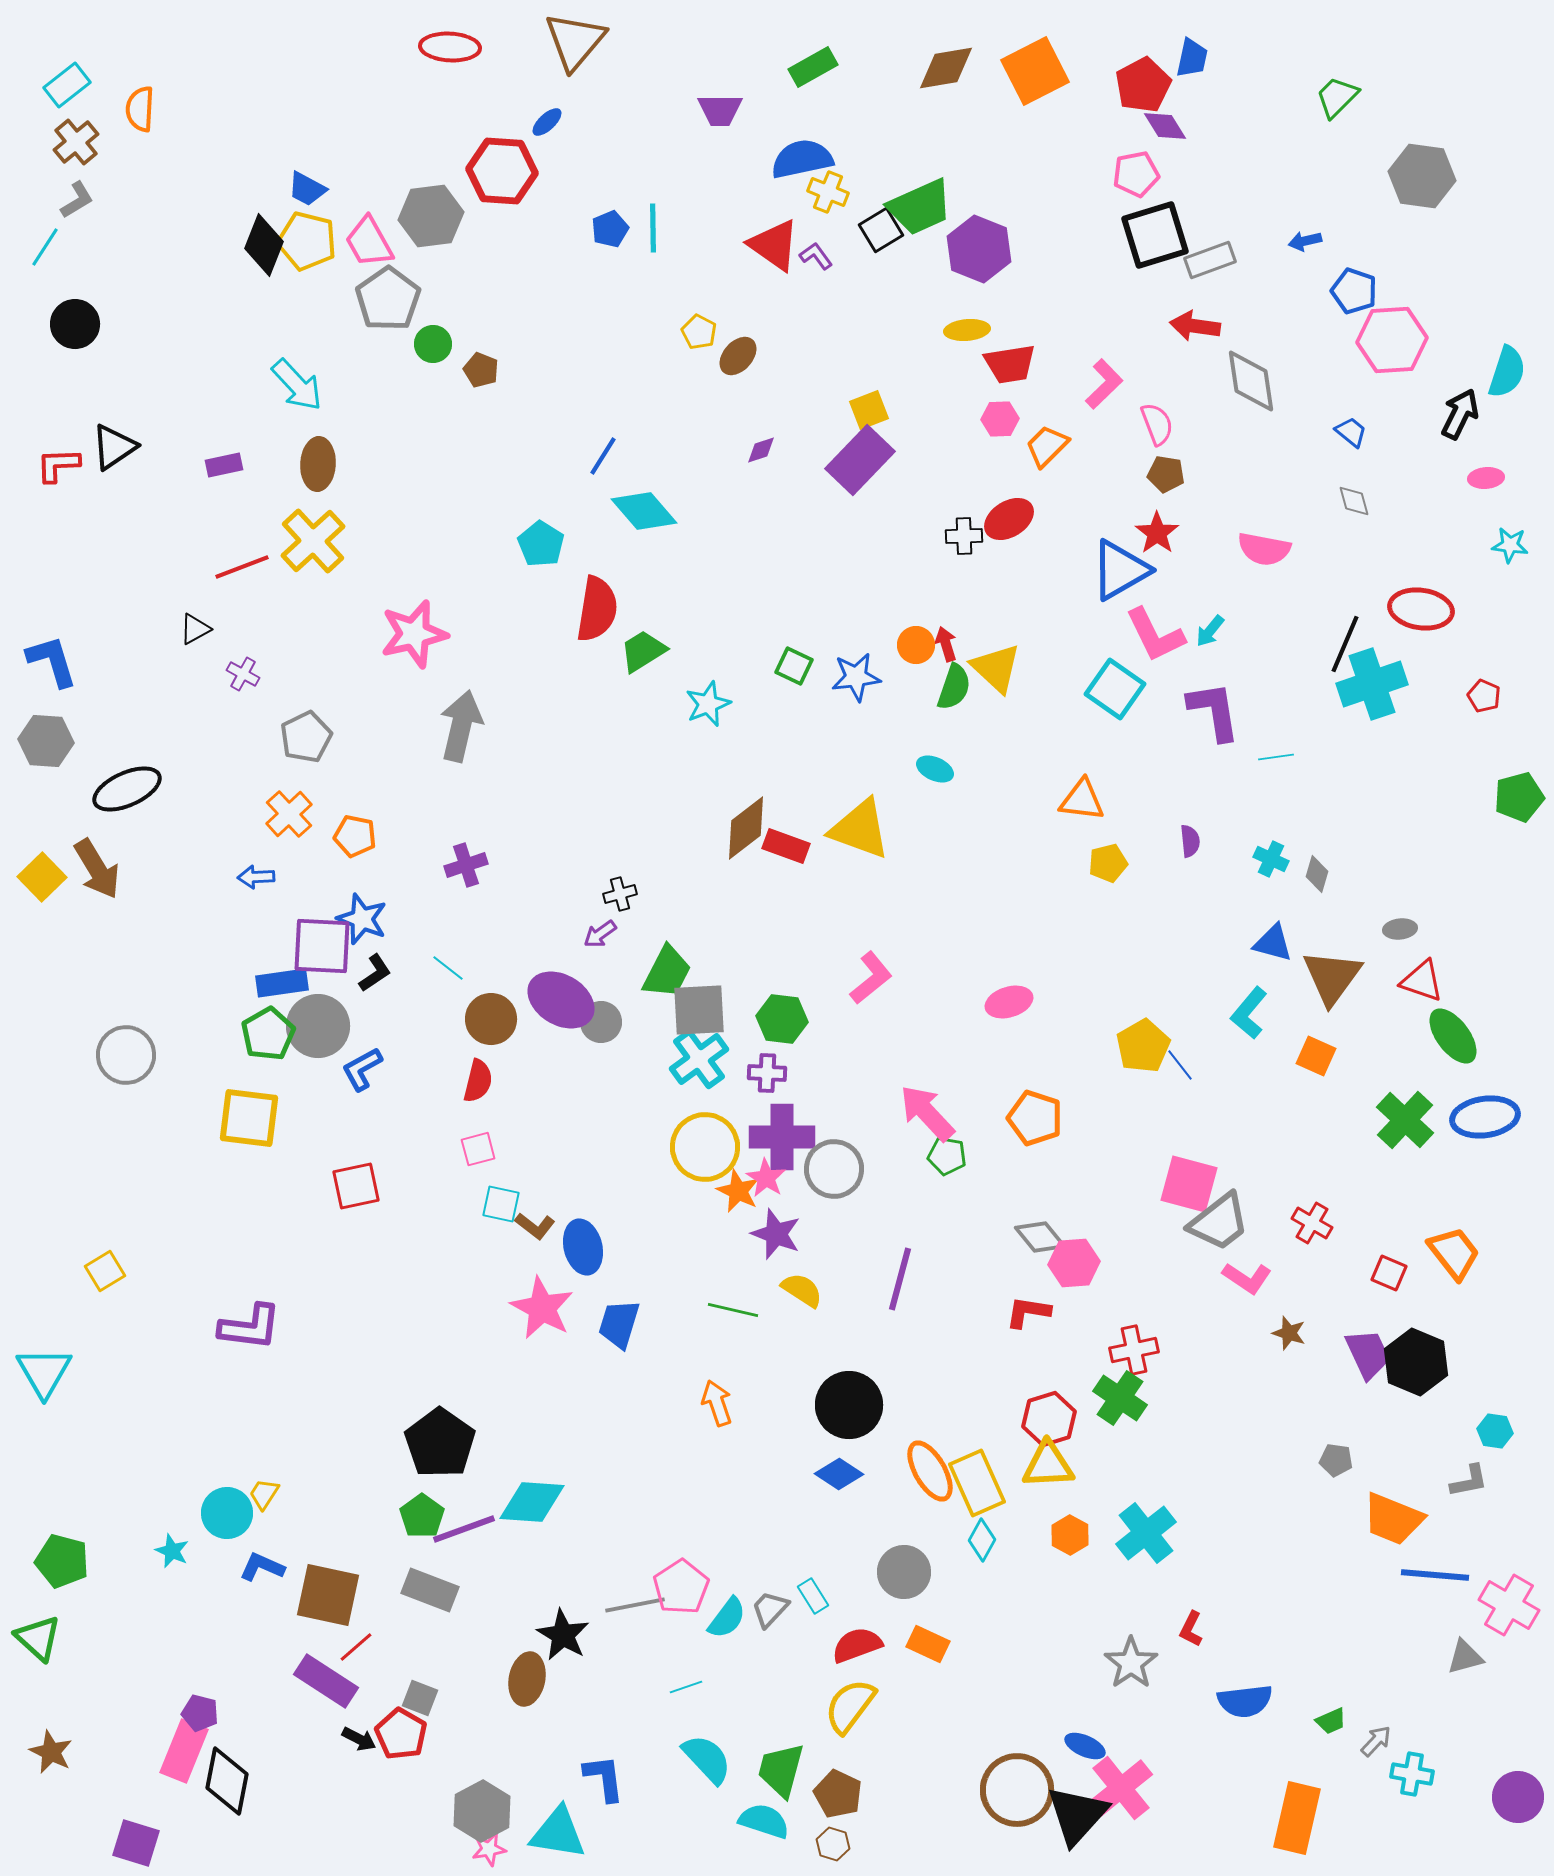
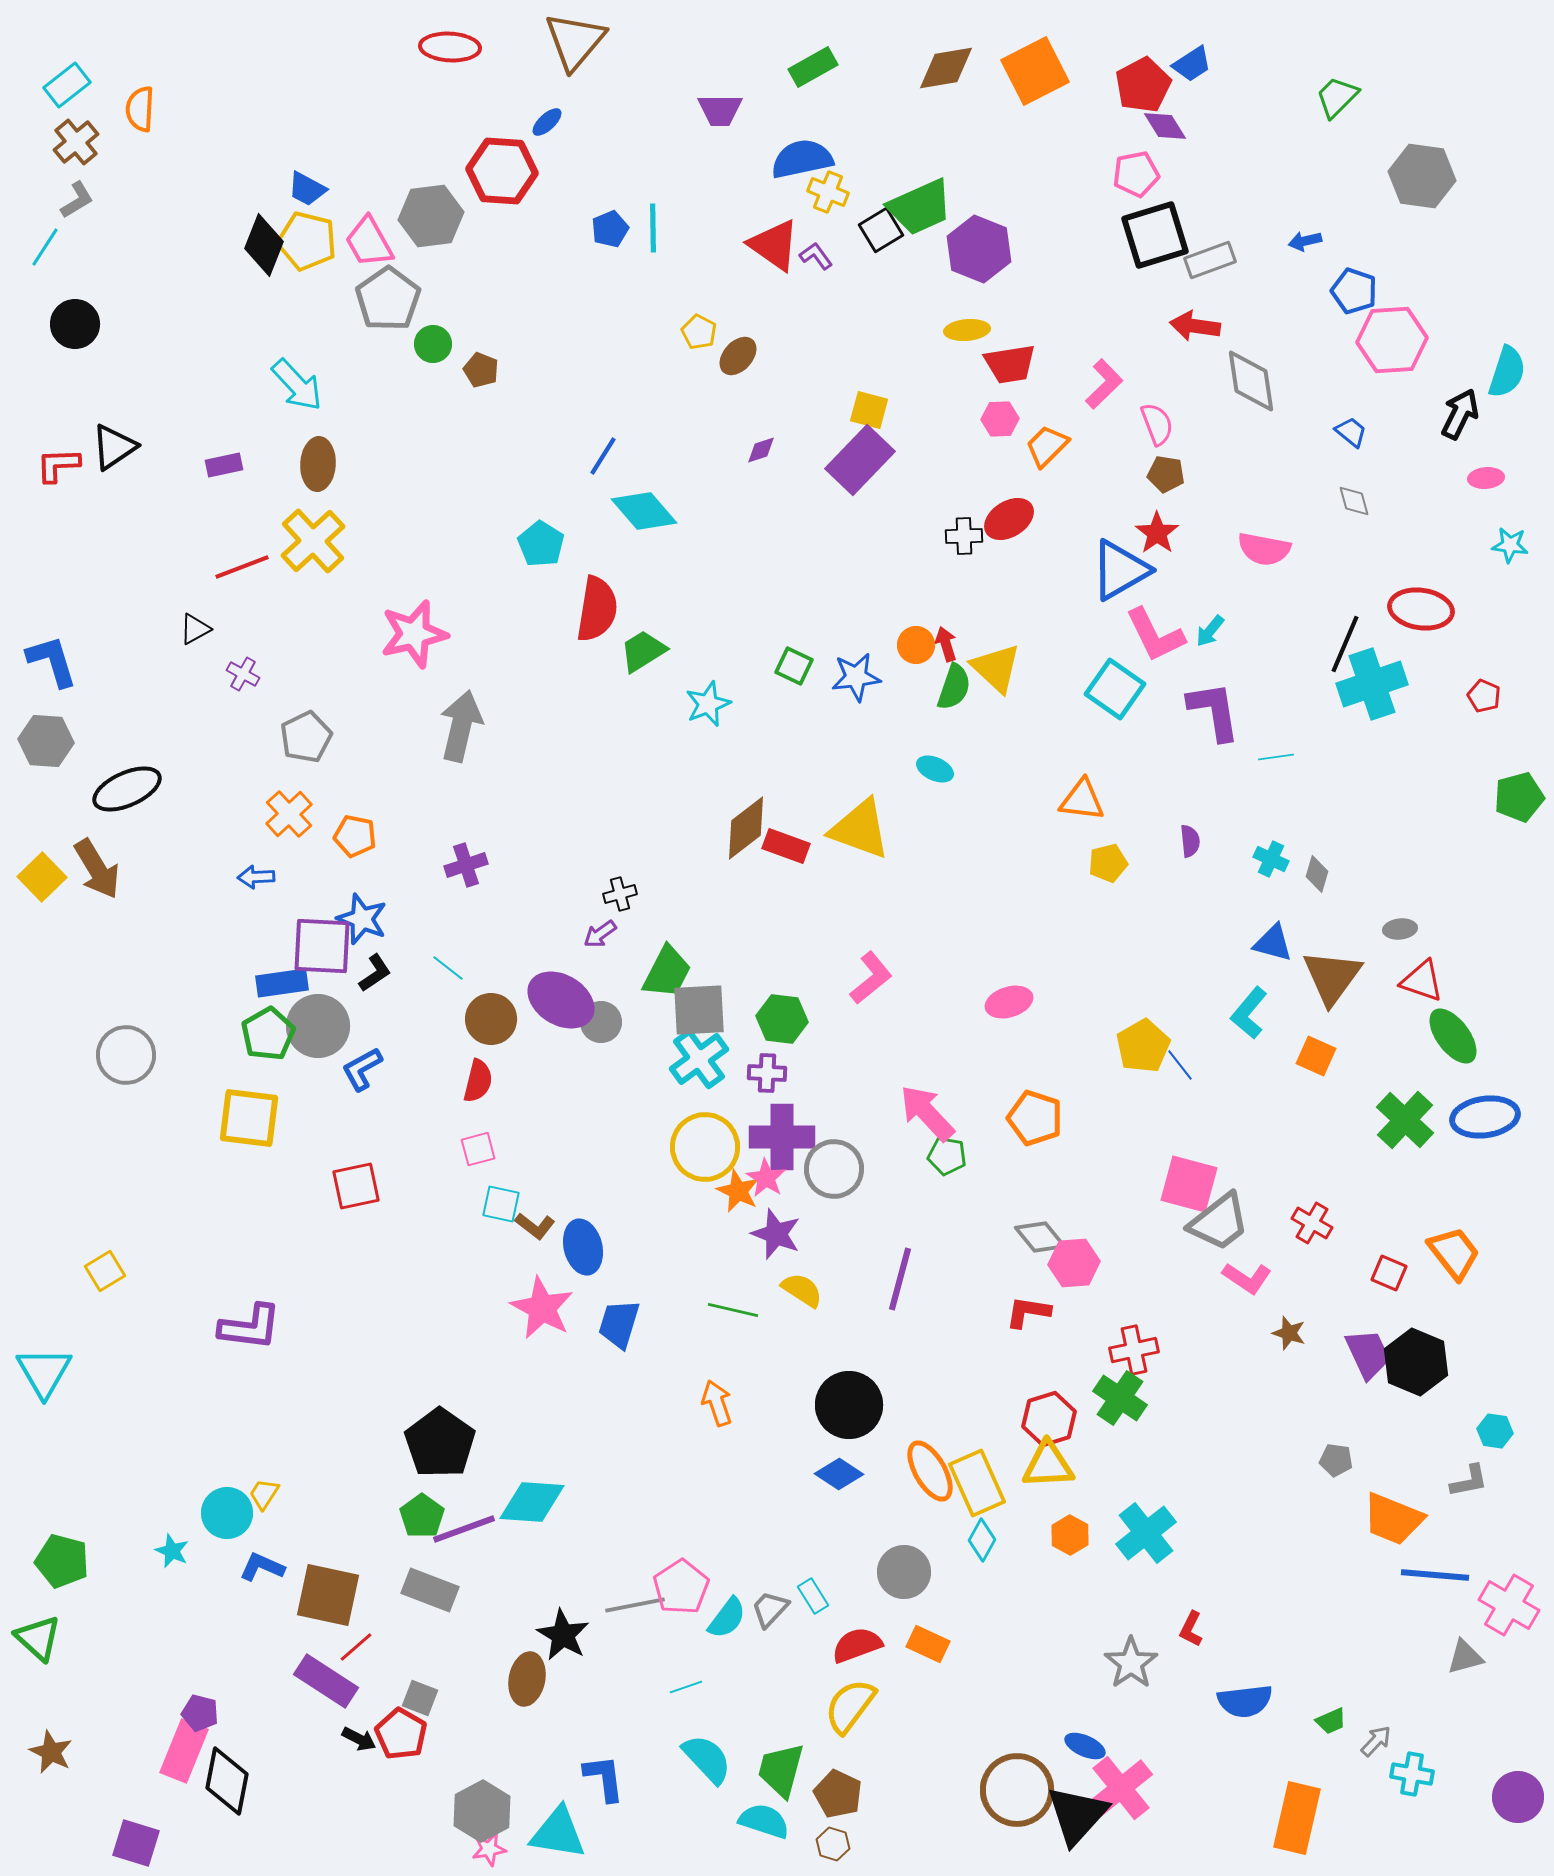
blue trapezoid at (1192, 58): moved 6 px down; rotated 45 degrees clockwise
yellow square at (869, 410): rotated 36 degrees clockwise
